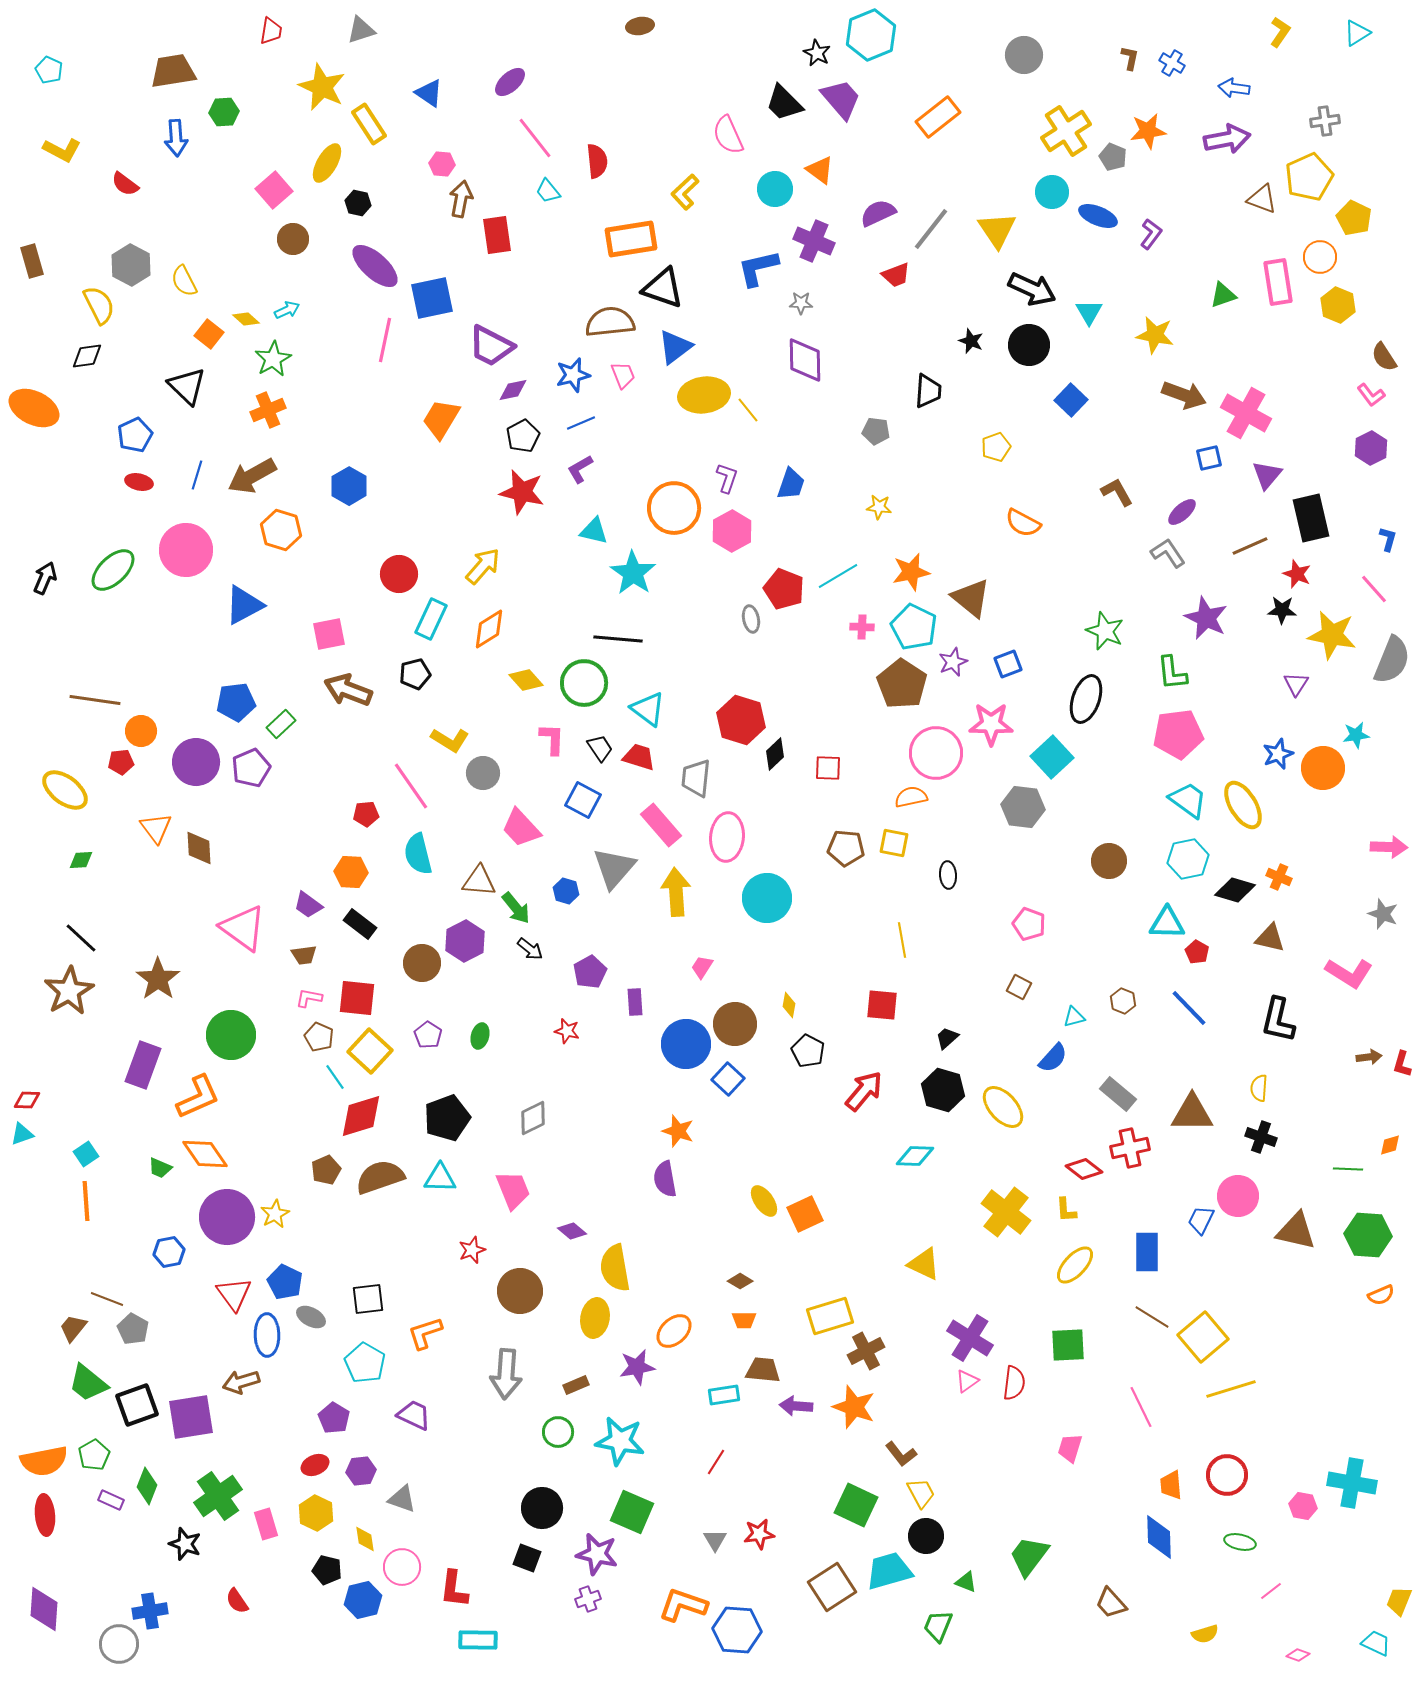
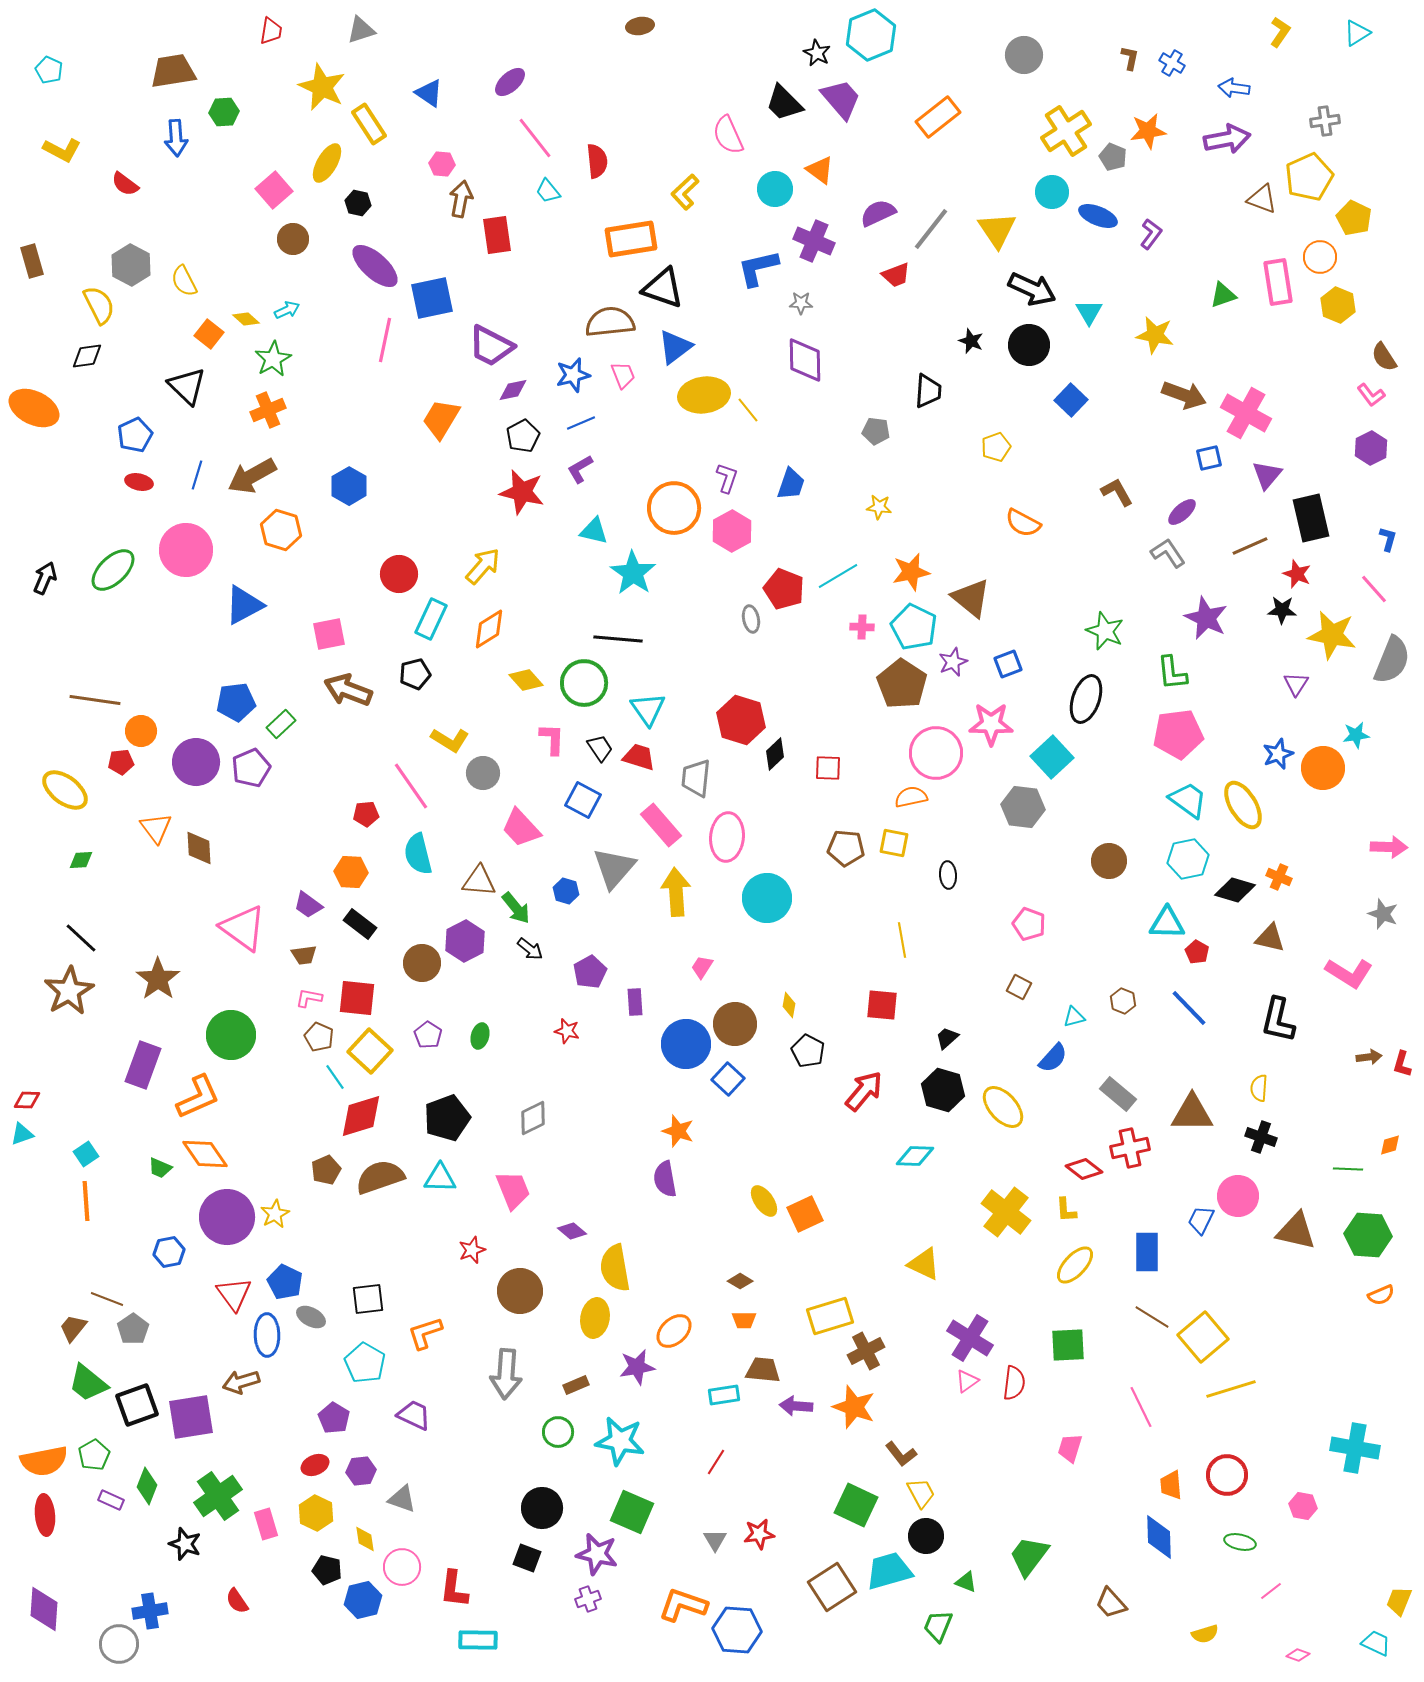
cyan triangle at (648, 709): rotated 18 degrees clockwise
gray pentagon at (133, 1329): rotated 8 degrees clockwise
cyan cross at (1352, 1483): moved 3 px right, 35 px up
